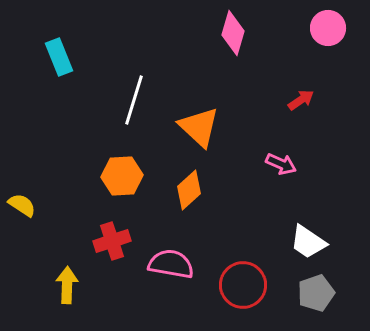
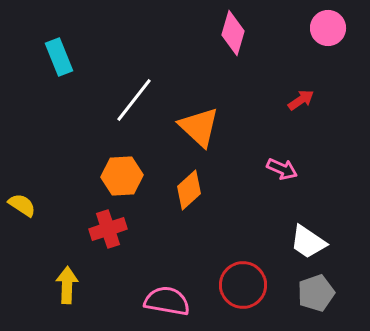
white line: rotated 21 degrees clockwise
pink arrow: moved 1 px right, 5 px down
red cross: moved 4 px left, 12 px up
pink semicircle: moved 4 px left, 37 px down
